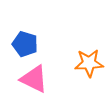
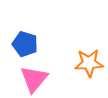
pink triangle: rotated 44 degrees clockwise
